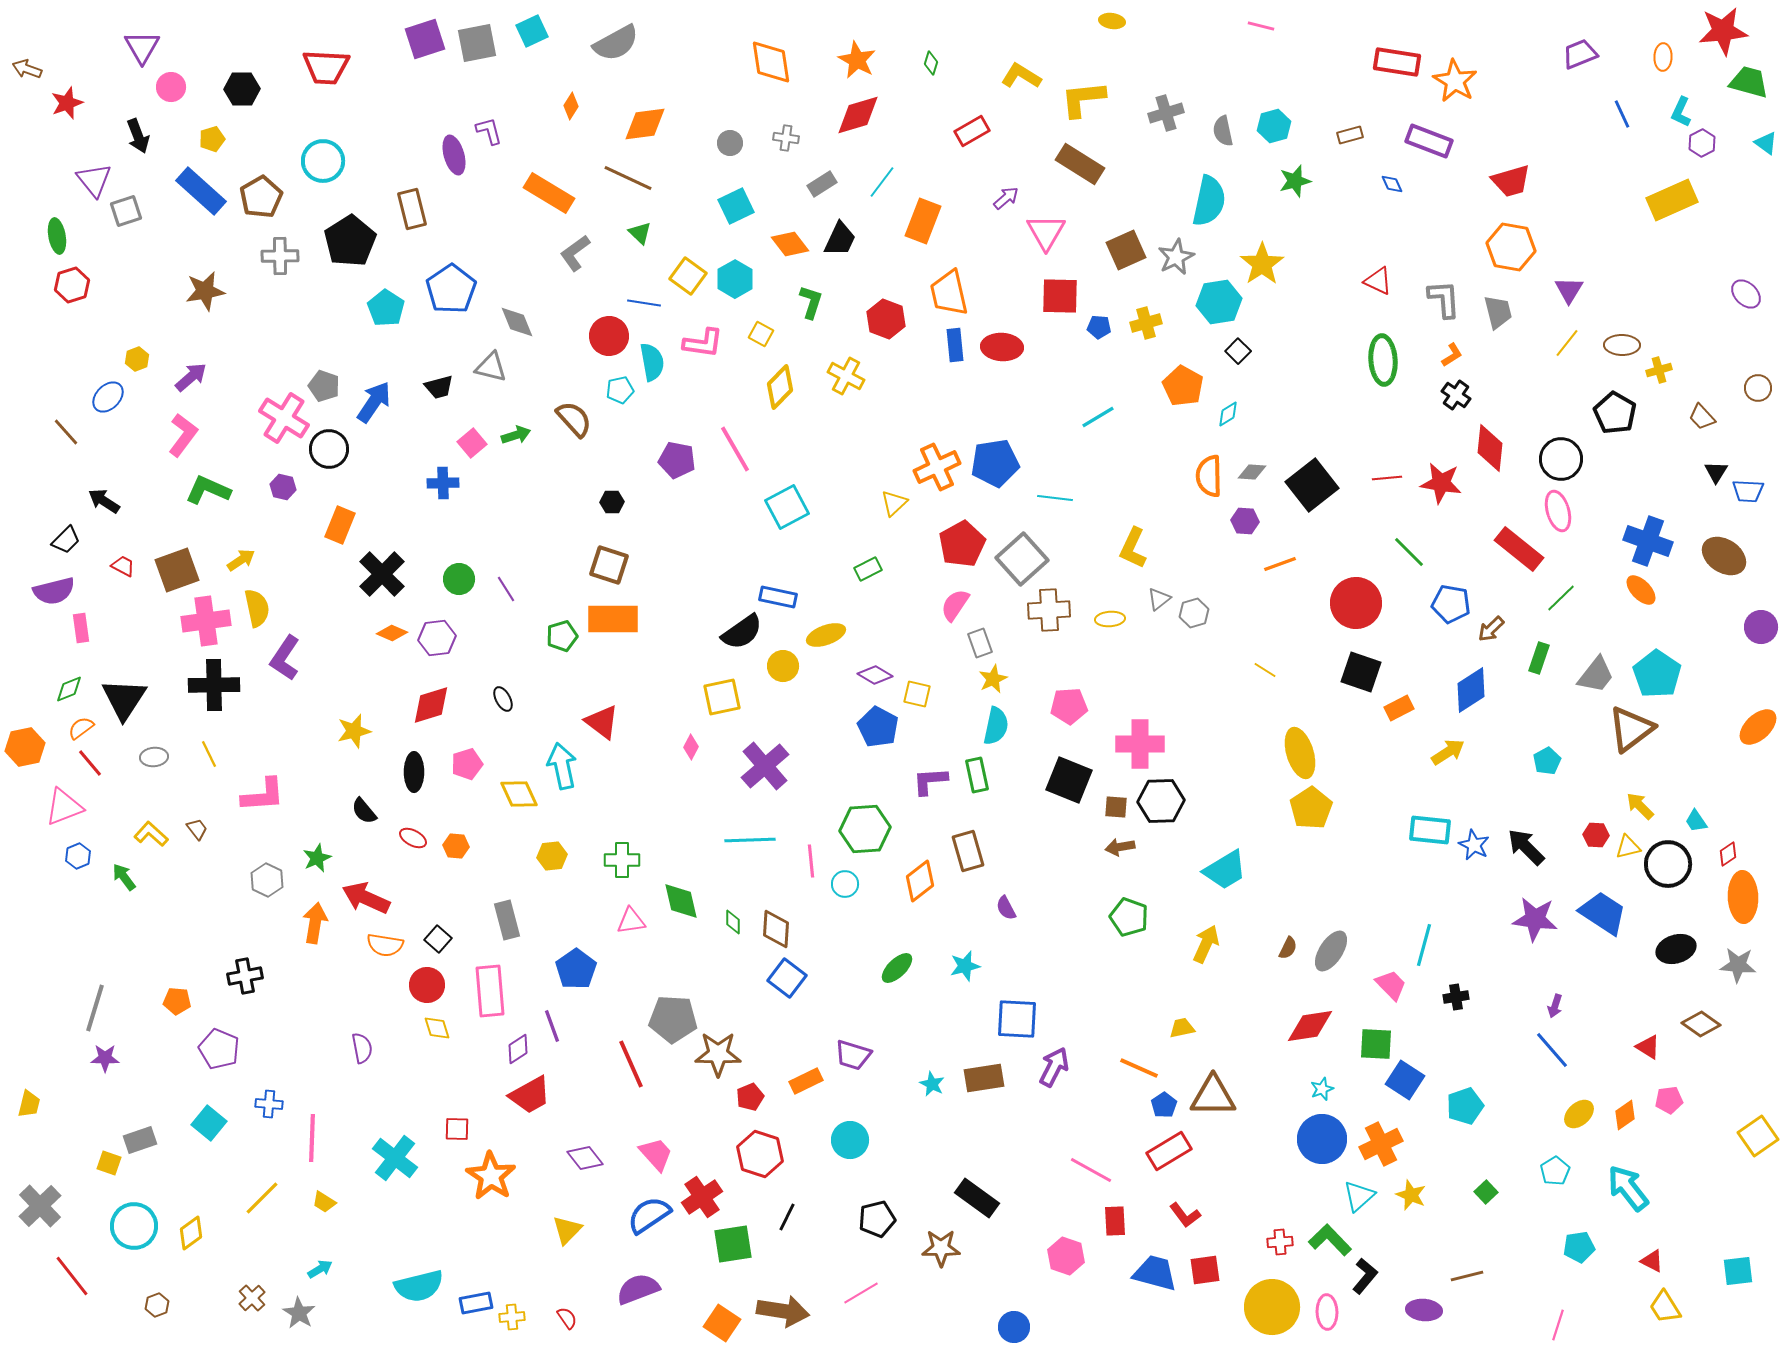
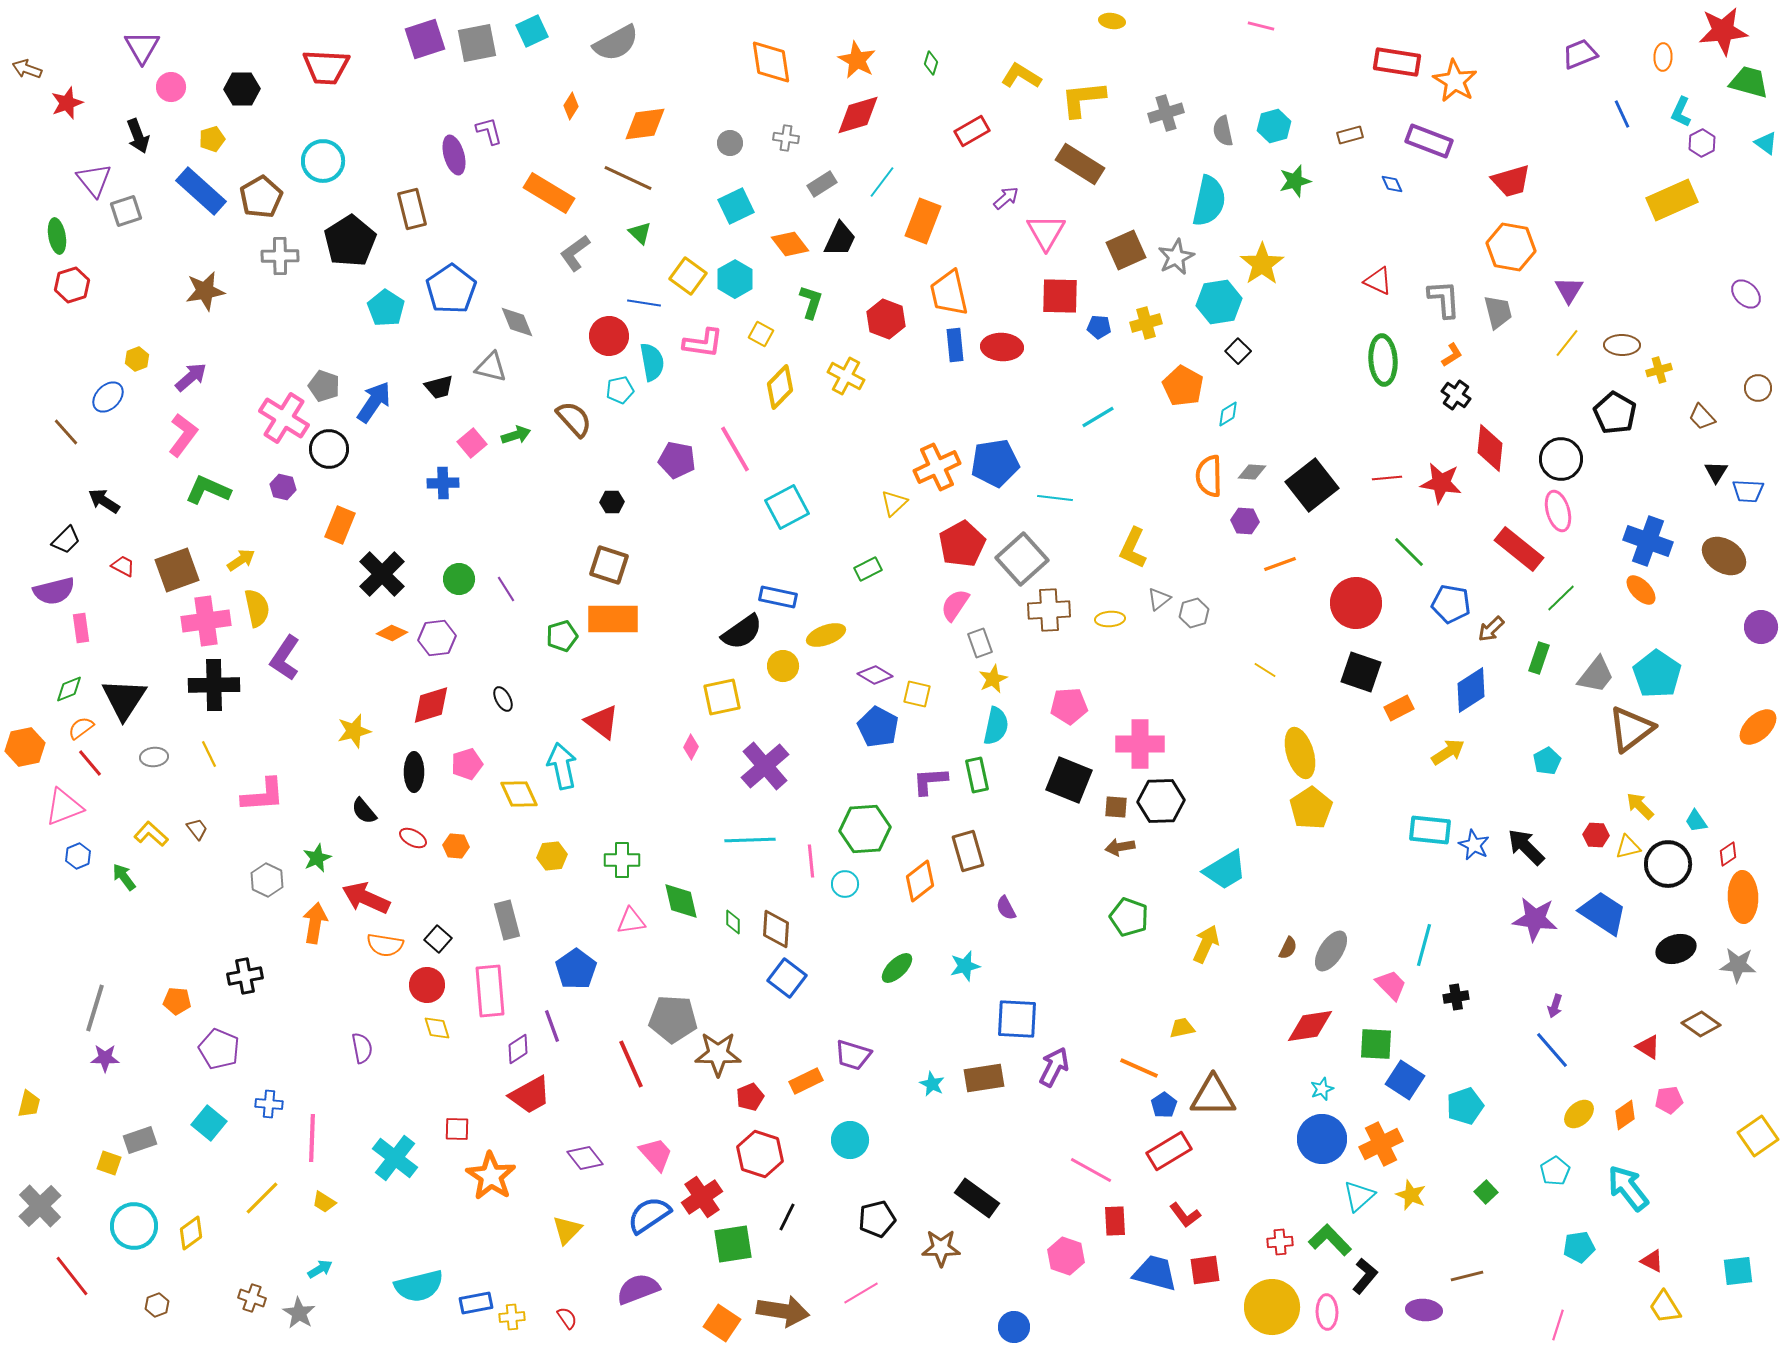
brown cross at (252, 1298): rotated 28 degrees counterclockwise
